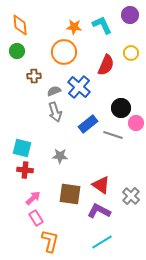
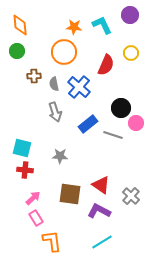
gray semicircle: moved 7 px up; rotated 80 degrees counterclockwise
orange L-shape: moved 2 px right; rotated 20 degrees counterclockwise
